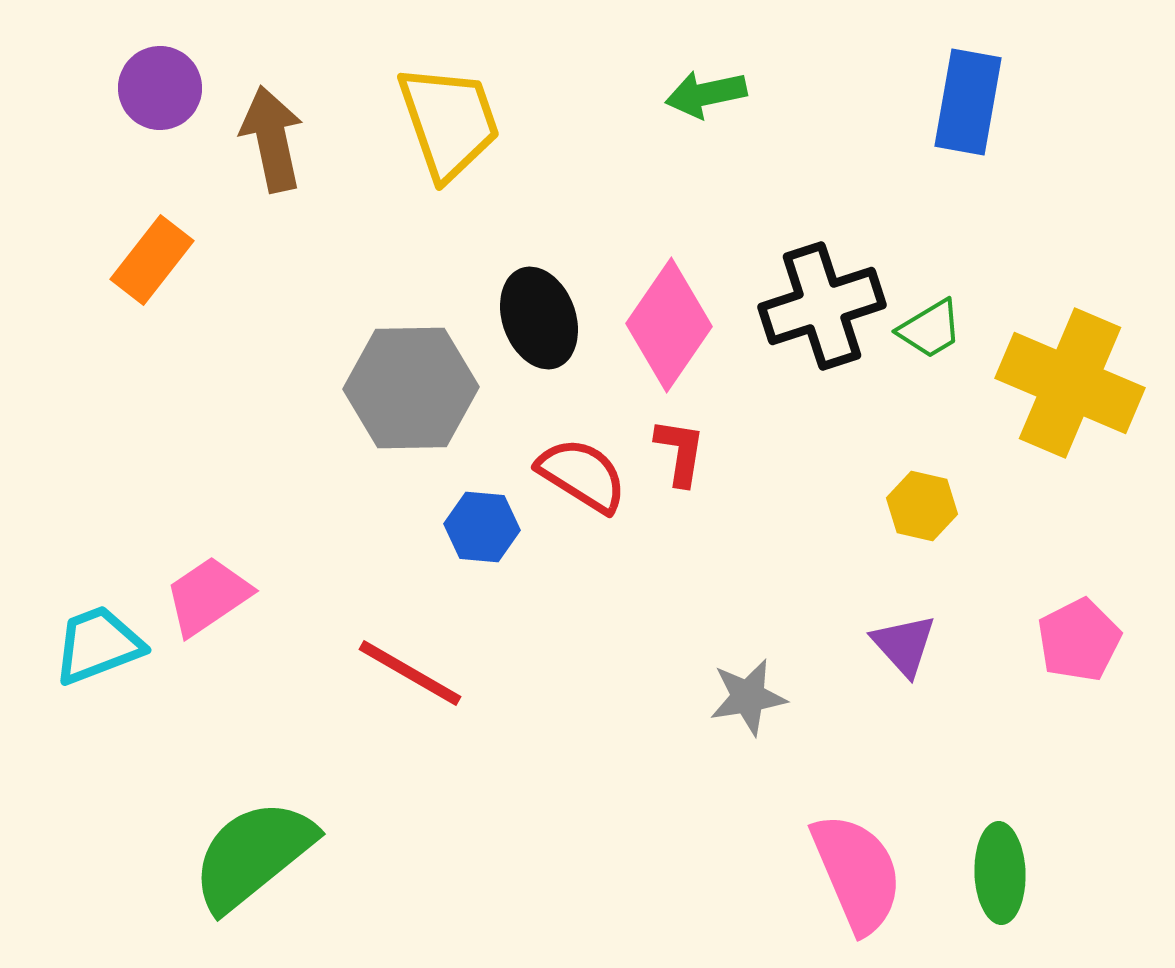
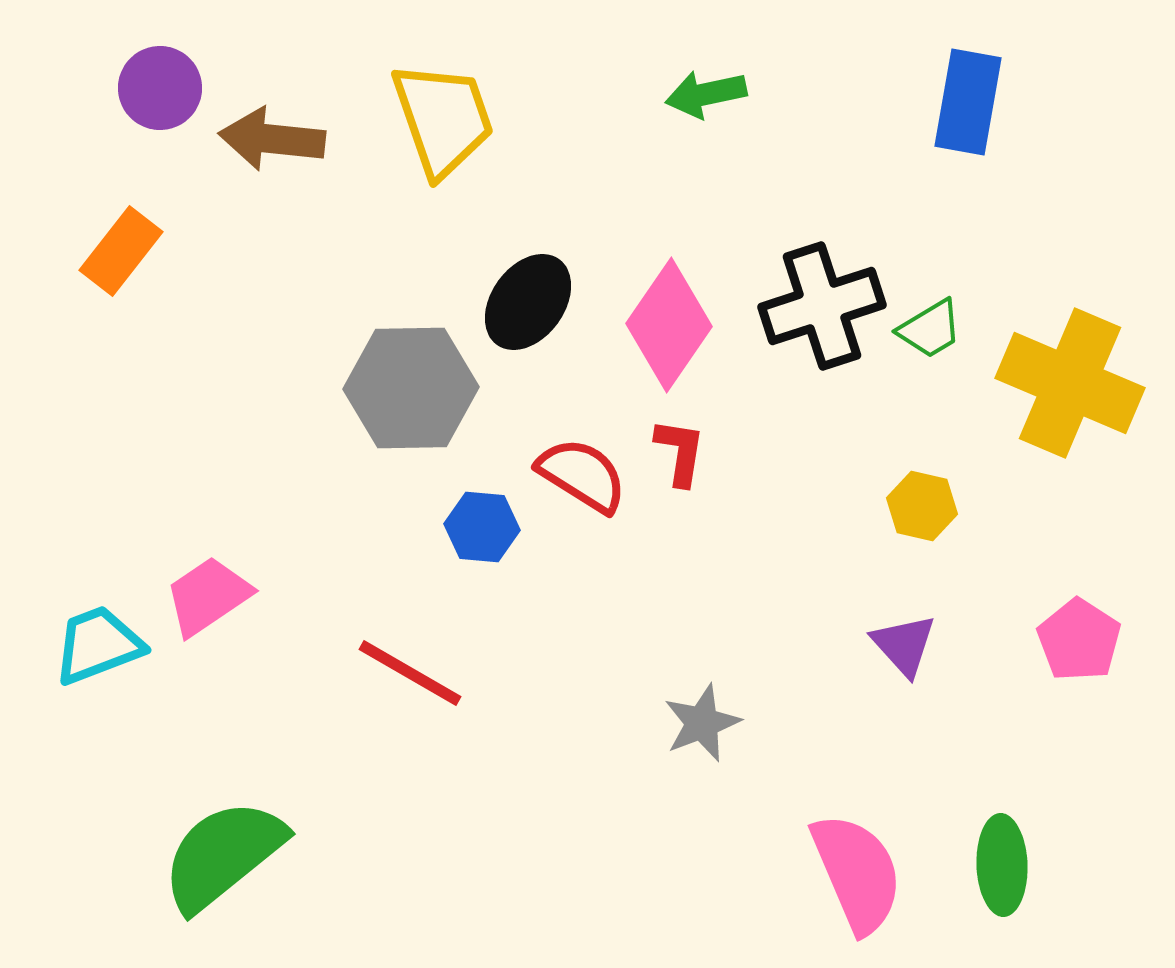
yellow trapezoid: moved 6 px left, 3 px up
brown arrow: rotated 72 degrees counterclockwise
orange rectangle: moved 31 px left, 9 px up
black ellipse: moved 11 px left, 16 px up; rotated 56 degrees clockwise
pink pentagon: rotated 12 degrees counterclockwise
gray star: moved 46 px left, 26 px down; rotated 12 degrees counterclockwise
green semicircle: moved 30 px left
green ellipse: moved 2 px right, 8 px up
